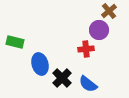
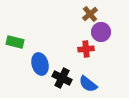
brown cross: moved 19 px left, 3 px down
purple circle: moved 2 px right, 2 px down
black cross: rotated 18 degrees counterclockwise
